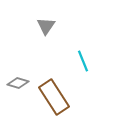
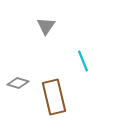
brown rectangle: rotated 20 degrees clockwise
